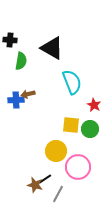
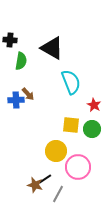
cyan semicircle: moved 1 px left
brown arrow: rotated 120 degrees counterclockwise
green circle: moved 2 px right
